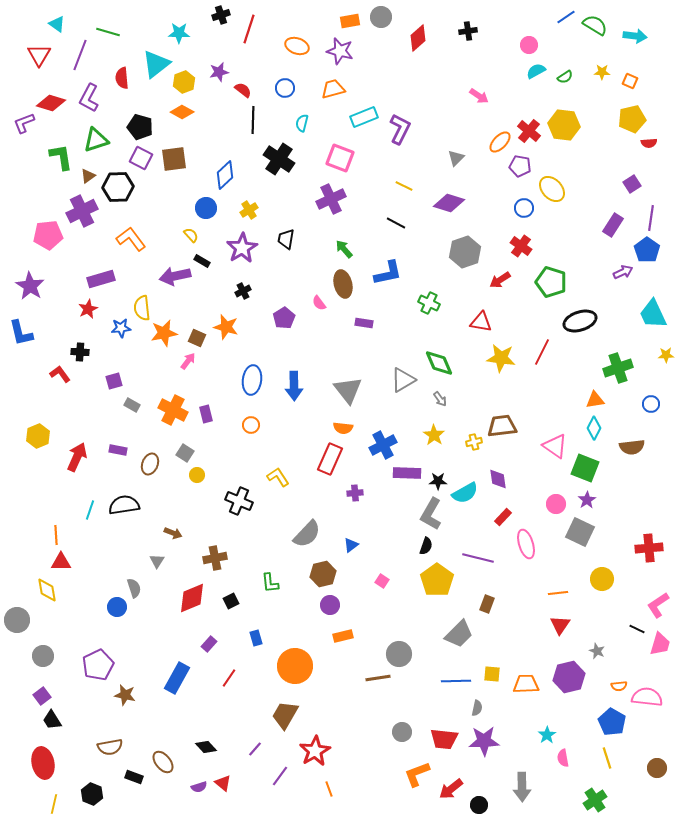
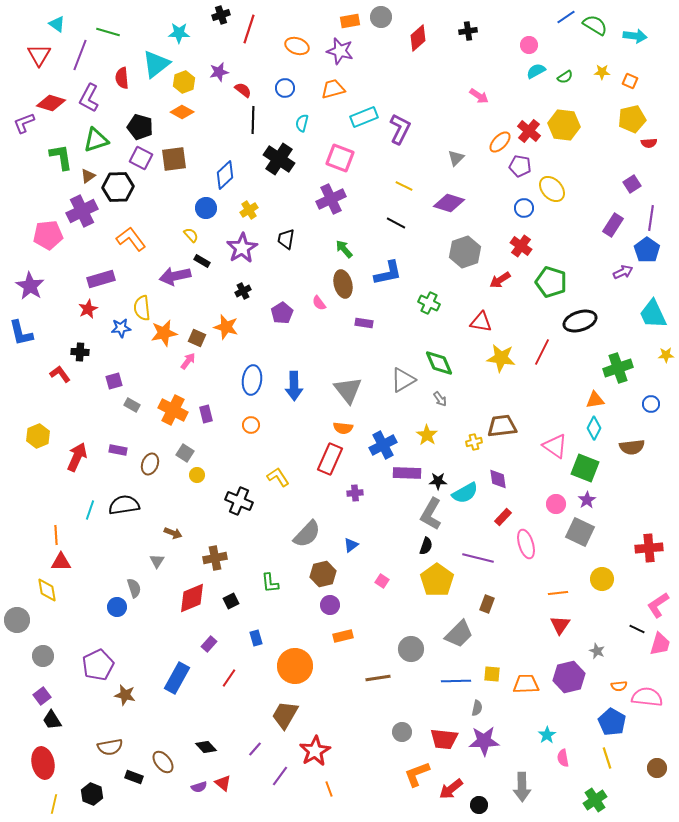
purple pentagon at (284, 318): moved 2 px left, 5 px up
yellow star at (434, 435): moved 7 px left
gray circle at (399, 654): moved 12 px right, 5 px up
